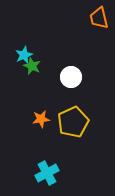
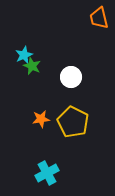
yellow pentagon: rotated 20 degrees counterclockwise
